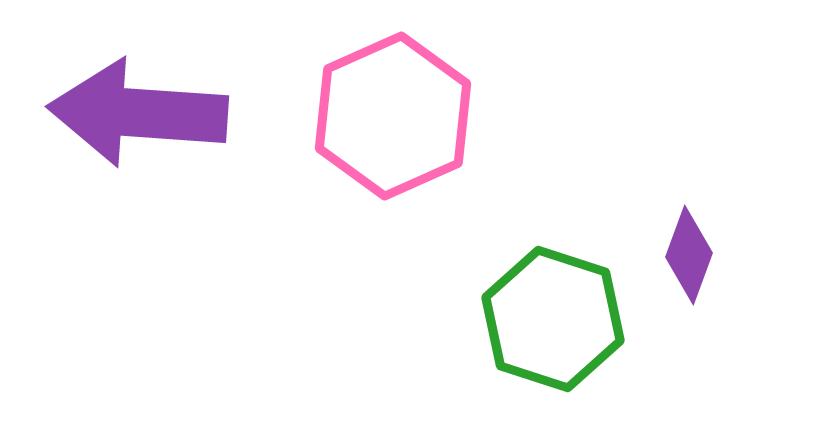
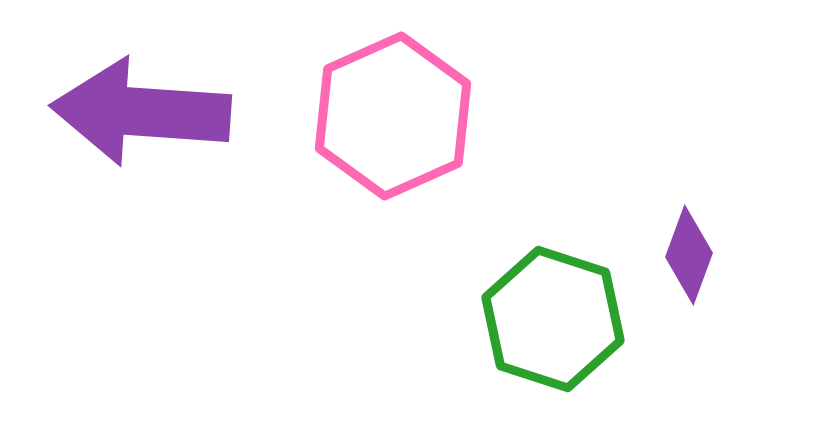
purple arrow: moved 3 px right, 1 px up
